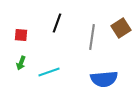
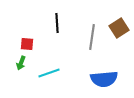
black line: rotated 24 degrees counterclockwise
brown square: moved 2 px left
red square: moved 6 px right, 9 px down
cyan line: moved 1 px down
